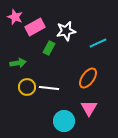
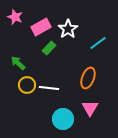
pink rectangle: moved 6 px right
white star: moved 2 px right, 2 px up; rotated 24 degrees counterclockwise
cyan line: rotated 12 degrees counterclockwise
green rectangle: rotated 16 degrees clockwise
green arrow: rotated 126 degrees counterclockwise
orange ellipse: rotated 15 degrees counterclockwise
yellow circle: moved 2 px up
pink triangle: moved 1 px right
cyan circle: moved 1 px left, 2 px up
